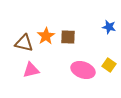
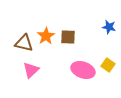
yellow square: moved 1 px left
pink triangle: rotated 30 degrees counterclockwise
